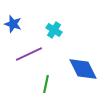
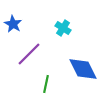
blue star: rotated 12 degrees clockwise
cyan cross: moved 9 px right, 2 px up
purple line: rotated 20 degrees counterclockwise
